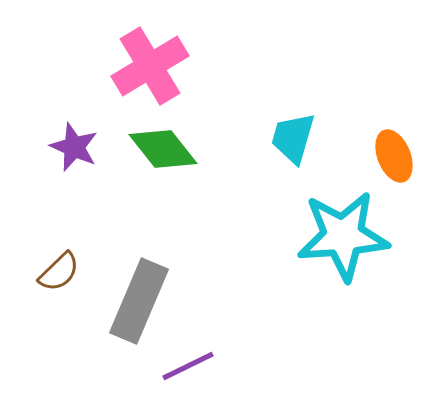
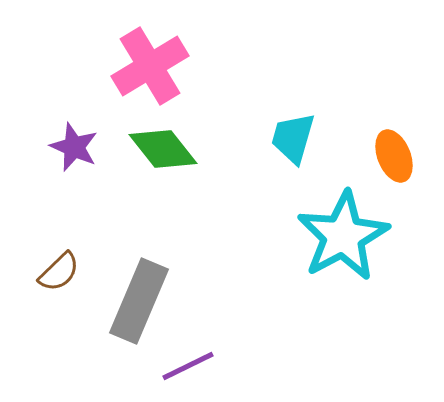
cyan star: rotated 24 degrees counterclockwise
